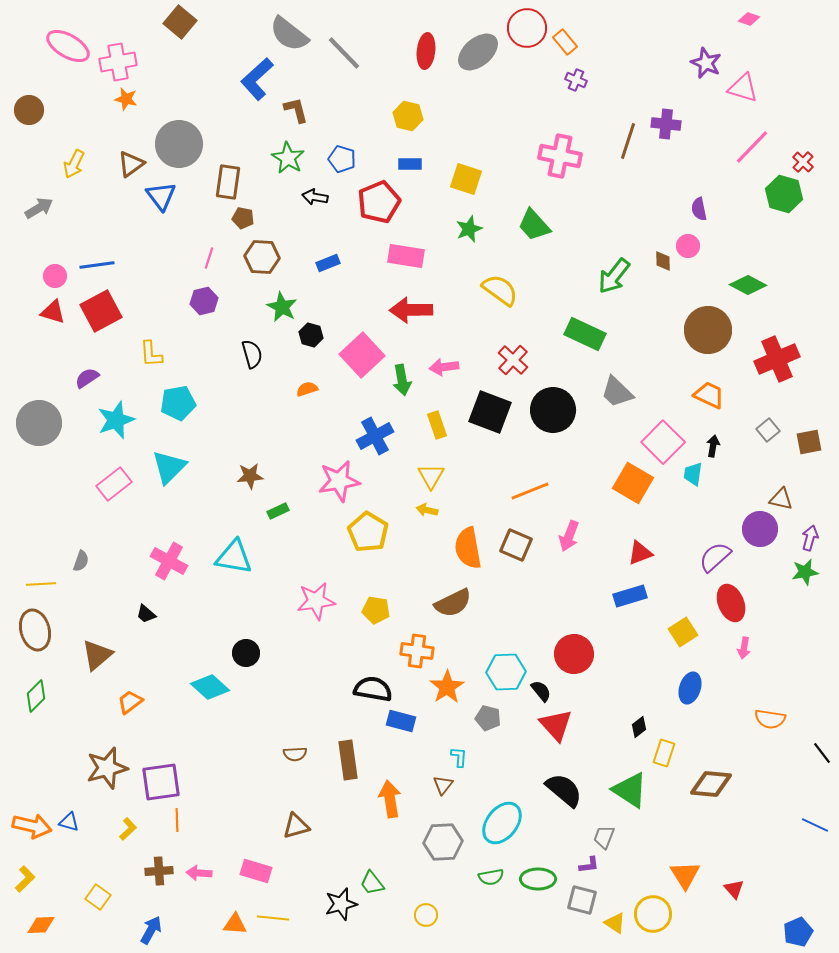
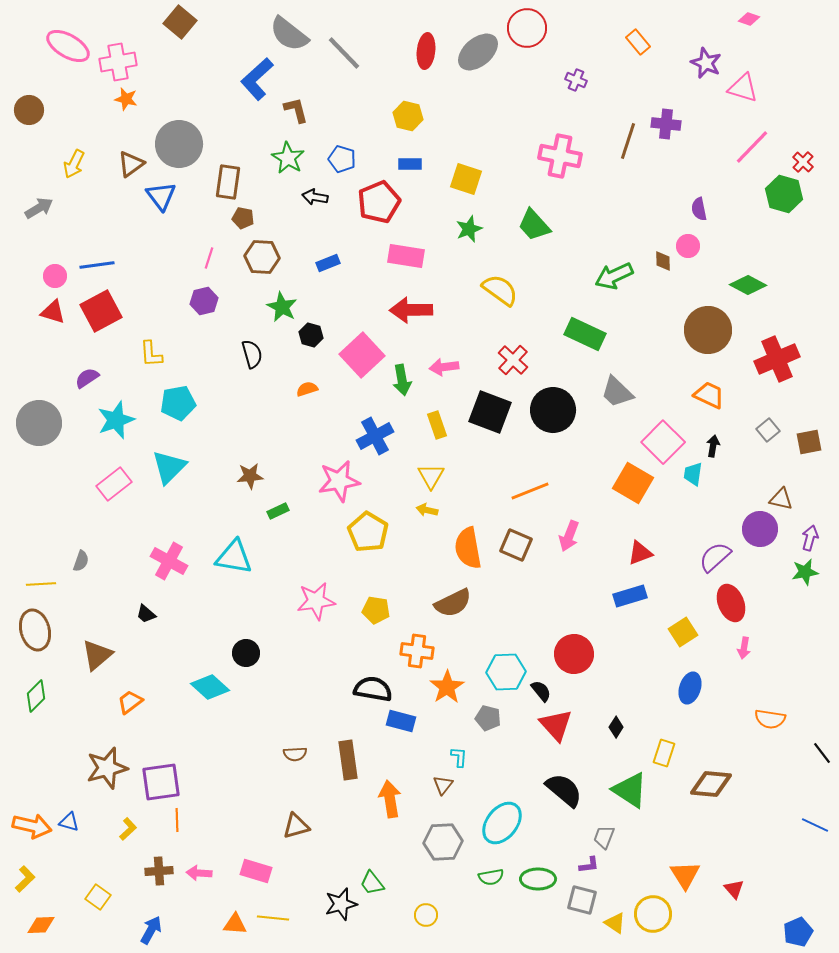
orange rectangle at (565, 42): moved 73 px right
green arrow at (614, 276): rotated 27 degrees clockwise
black diamond at (639, 727): moved 23 px left; rotated 20 degrees counterclockwise
